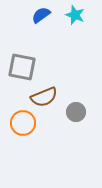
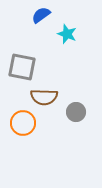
cyan star: moved 8 px left, 19 px down
brown semicircle: rotated 24 degrees clockwise
